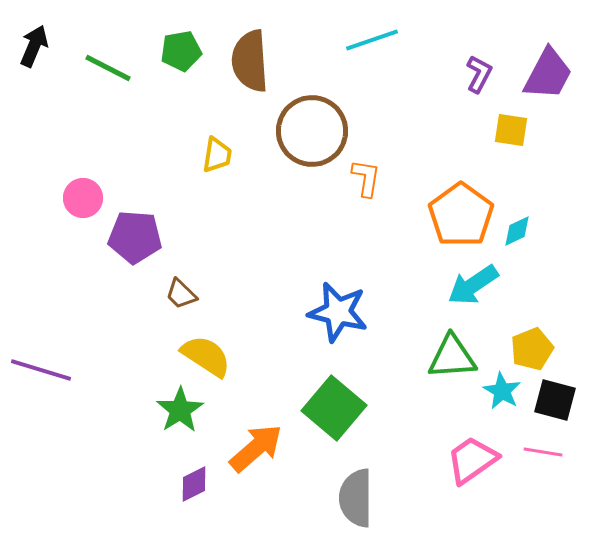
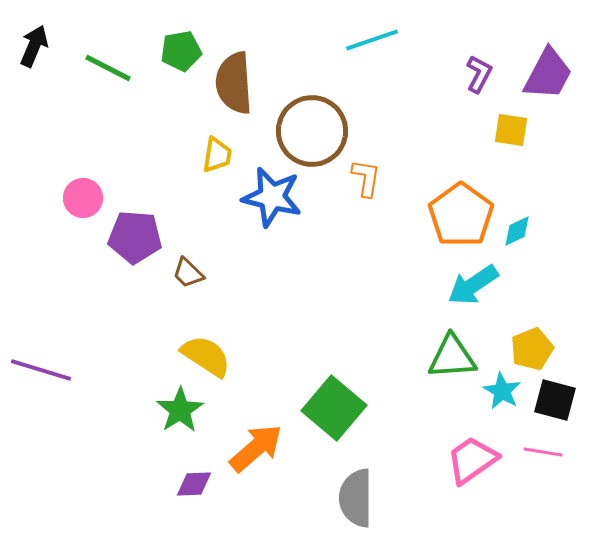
brown semicircle: moved 16 px left, 22 px down
brown trapezoid: moved 7 px right, 21 px up
blue star: moved 66 px left, 115 px up
purple diamond: rotated 24 degrees clockwise
